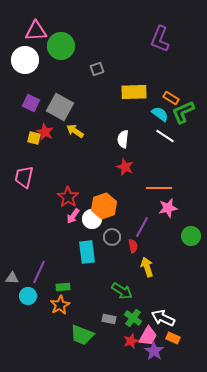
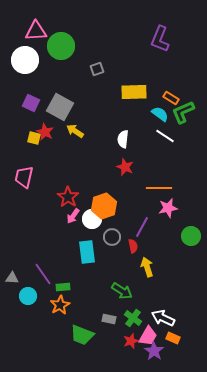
purple line at (39, 272): moved 4 px right, 2 px down; rotated 60 degrees counterclockwise
